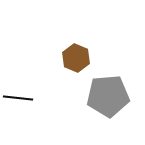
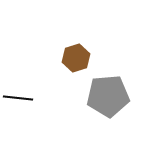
brown hexagon: rotated 20 degrees clockwise
